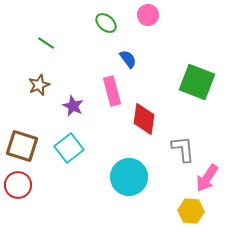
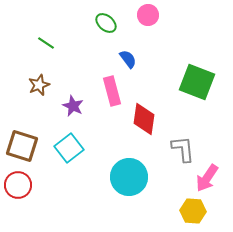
yellow hexagon: moved 2 px right
